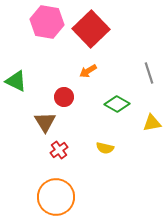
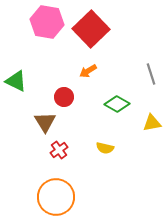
gray line: moved 2 px right, 1 px down
